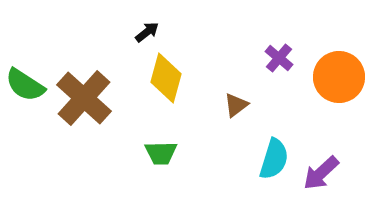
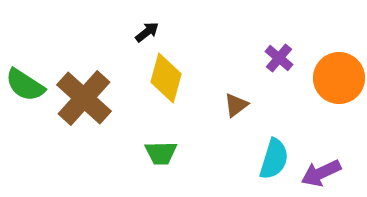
orange circle: moved 1 px down
purple arrow: rotated 18 degrees clockwise
